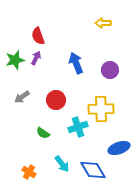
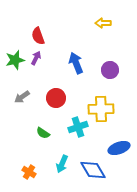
red circle: moved 2 px up
cyan arrow: rotated 60 degrees clockwise
